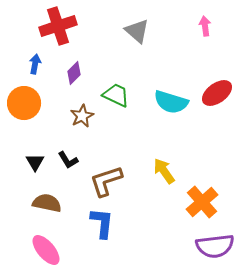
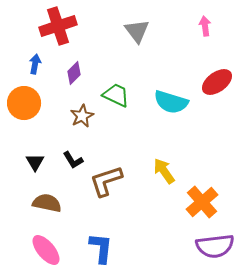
gray triangle: rotated 12 degrees clockwise
red ellipse: moved 11 px up
black L-shape: moved 5 px right
blue L-shape: moved 1 px left, 25 px down
